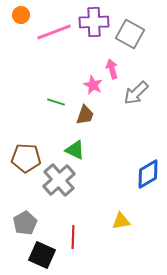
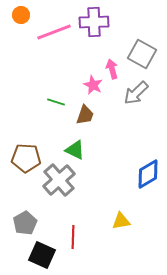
gray square: moved 12 px right, 20 px down
